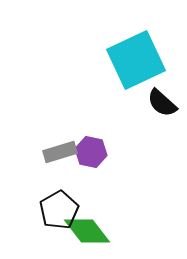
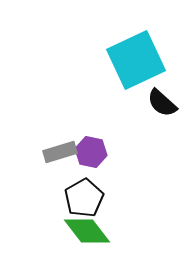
black pentagon: moved 25 px right, 12 px up
